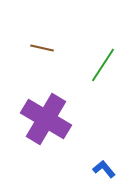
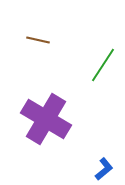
brown line: moved 4 px left, 8 px up
blue L-shape: rotated 90 degrees clockwise
